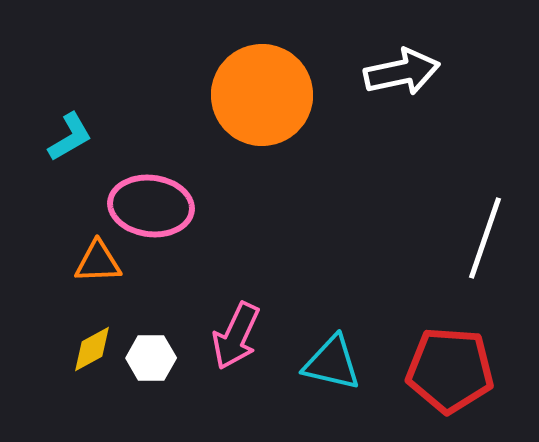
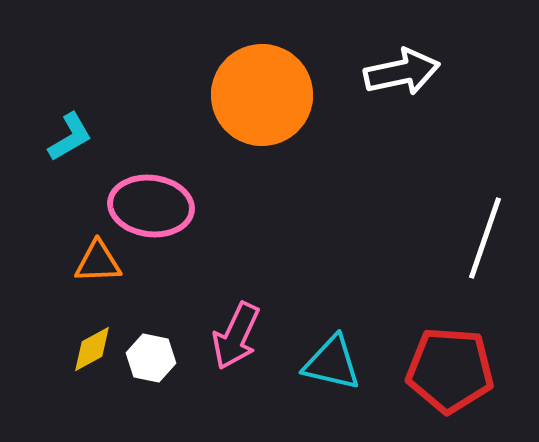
white hexagon: rotated 12 degrees clockwise
